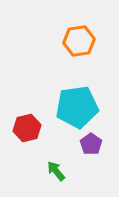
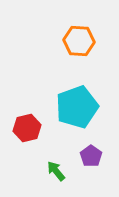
orange hexagon: rotated 12 degrees clockwise
cyan pentagon: rotated 12 degrees counterclockwise
purple pentagon: moved 12 px down
